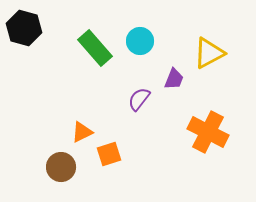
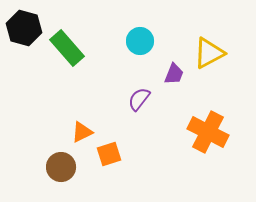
green rectangle: moved 28 px left
purple trapezoid: moved 5 px up
